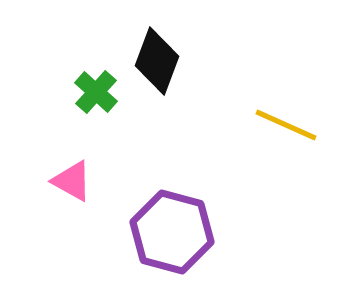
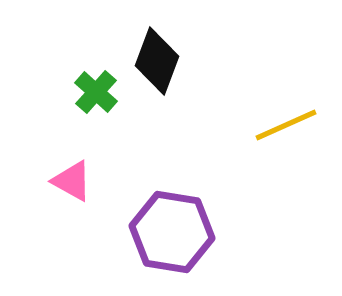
yellow line: rotated 48 degrees counterclockwise
purple hexagon: rotated 6 degrees counterclockwise
